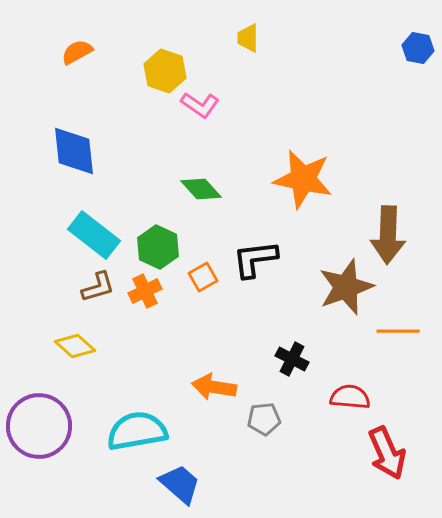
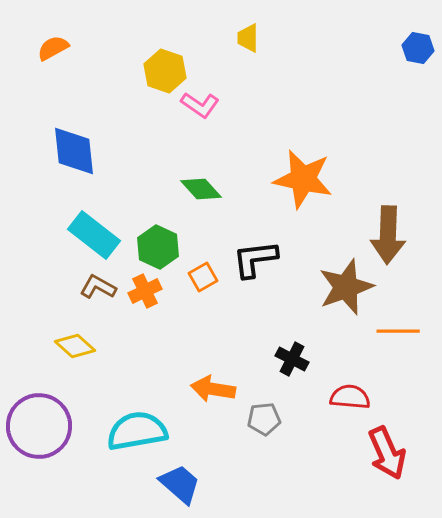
orange semicircle: moved 24 px left, 4 px up
brown L-shape: rotated 135 degrees counterclockwise
orange arrow: moved 1 px left, 2 px down
